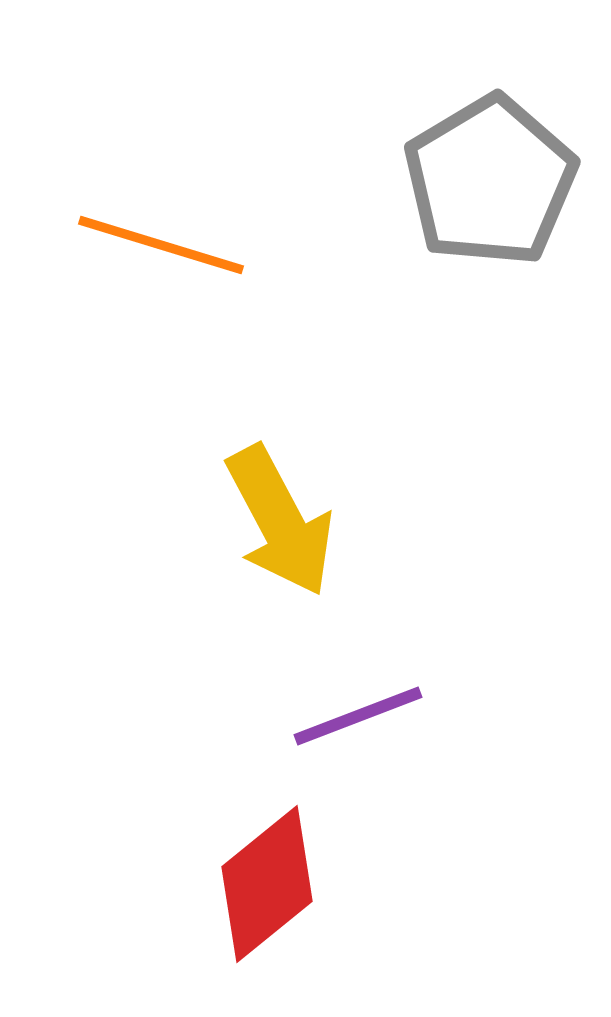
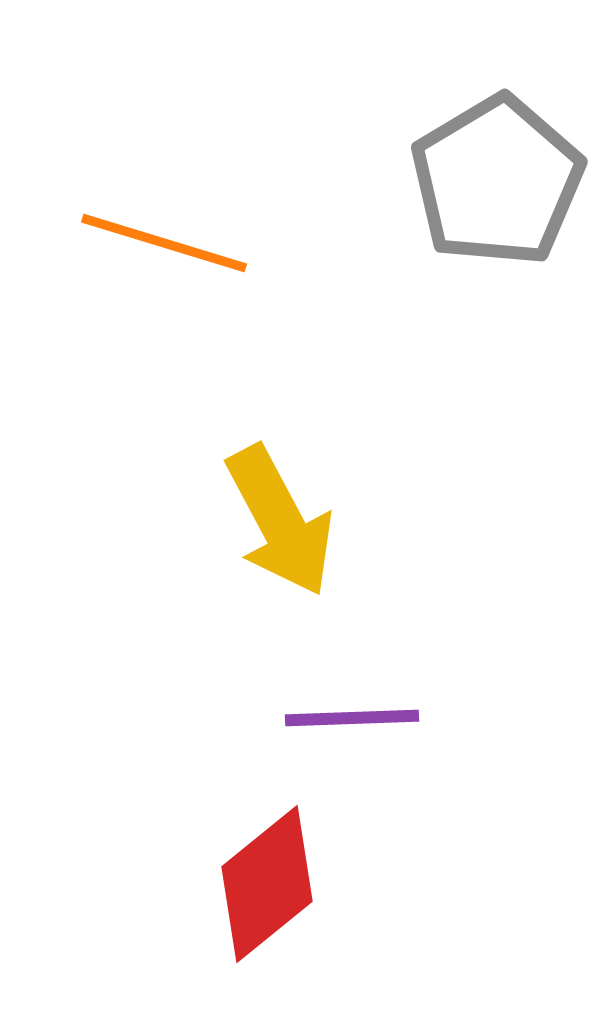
gray pentagon: moved 7 px right
orange line: moved 3 px right, 2 px up
purple line: moved 6 px left, 2 px down; rotated 19 degrees clockwise
